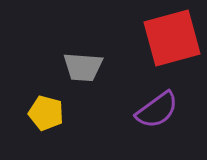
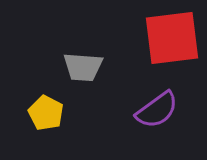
red square: rotated 8 degrees clockwise
yellow pentagon: rotated 12 degrees clockwise
